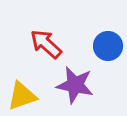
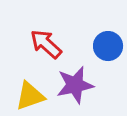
purple star: rotated 24 degrees counterclockwise
yellow triangle: moved 8 px right
